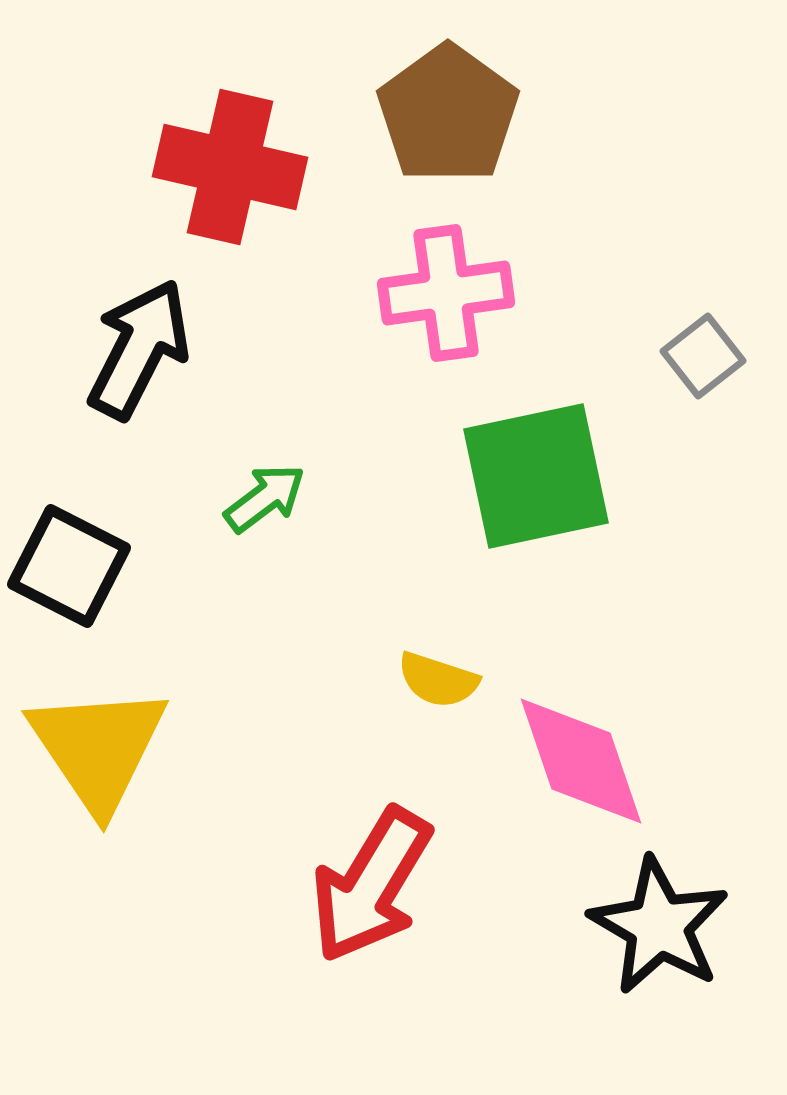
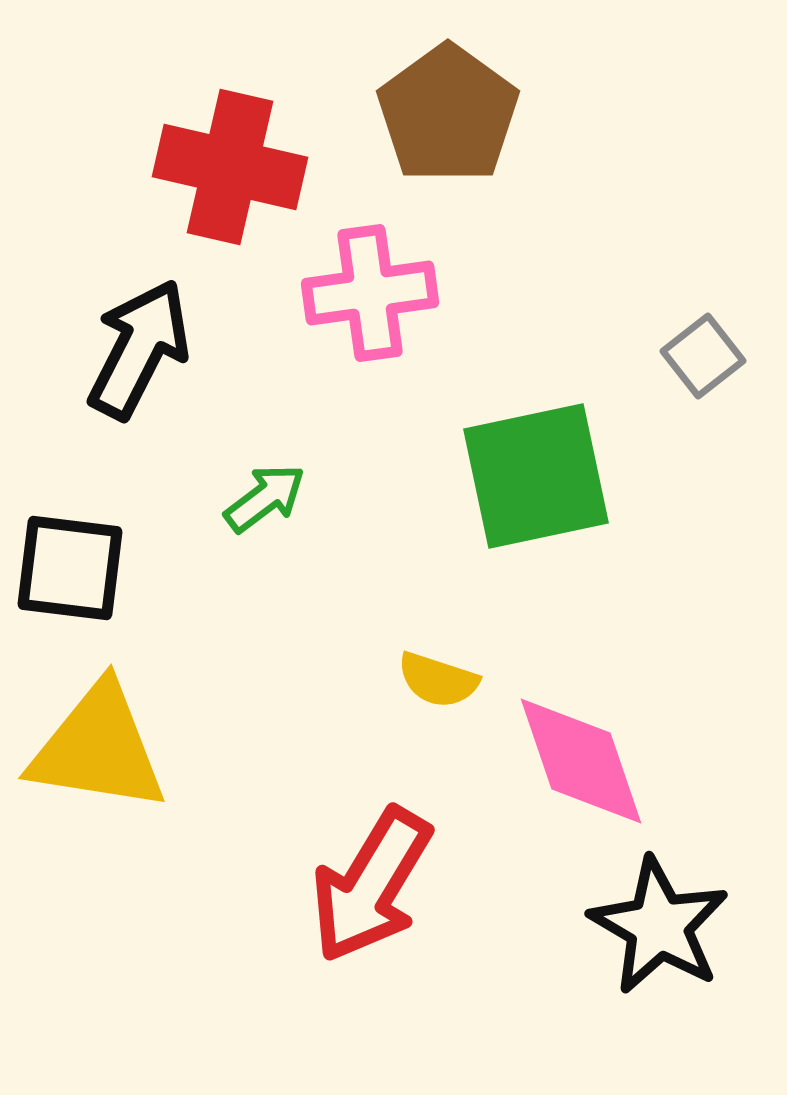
pink cross: moved 76 px left
black square: moved 1 px right, 2 px down; rotated 20 degrees counterclockwise
yellow triangle: rotated 47 degrees counterclockwise
